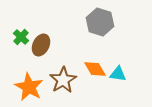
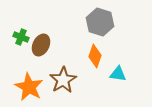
green cross: rotated 21 degrees counterclockwise
orange diamond: moved 13 px up; rotated 50 degrees clockwise
